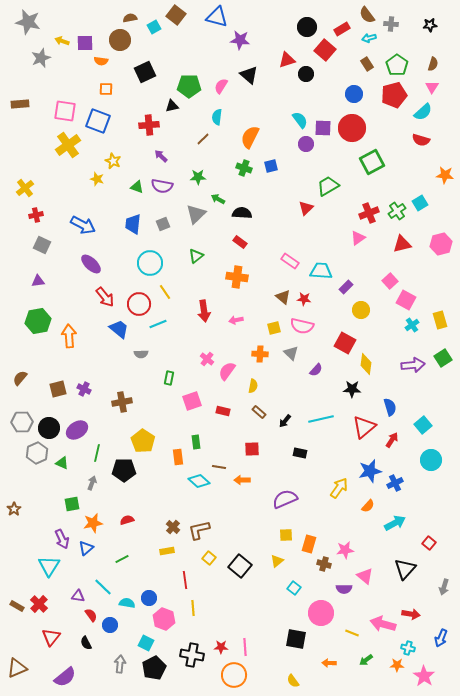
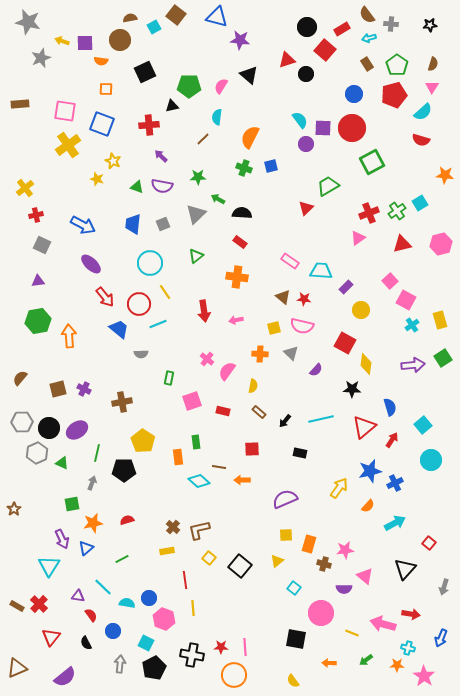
blue square at (98, 121): moved 4 px right, 3 px down
blue circle at (110, 625): moved 3 px right, 6 px down
